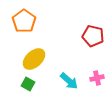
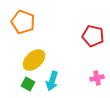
orange pentagon: moved 1 px left, 1 px down; rotated 15 degrees counterclockwise
yellow ellipse: moved 1 px down
cyan arrow: moved 17 px left; rotated 66 degrees clockwise
